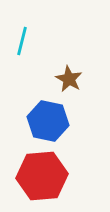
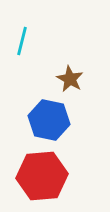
brown star: moved 1 px right
blue hexagon: moved 1 px right, 1 px up
